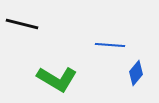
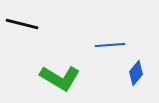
blue line: rotated 8 degrees counterclockwise
green L-shape: moved 3 px right, 1 px up
